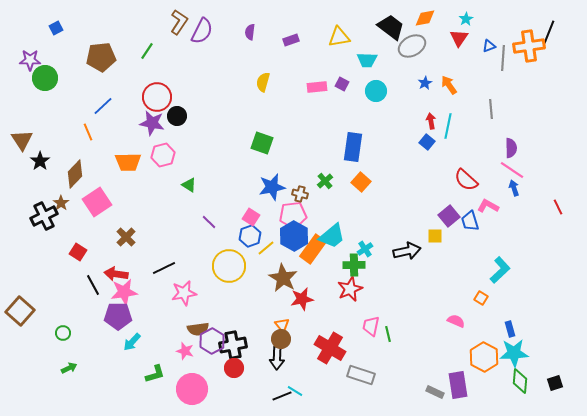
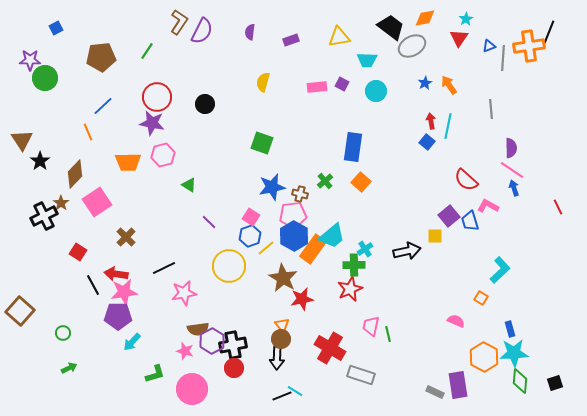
black circle at (177, 116): moved 28 px right, 12 px up
